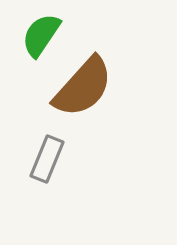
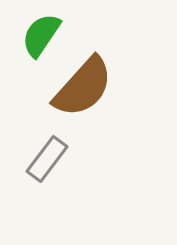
gray rectangle: rotated 15 degrees clockwise
